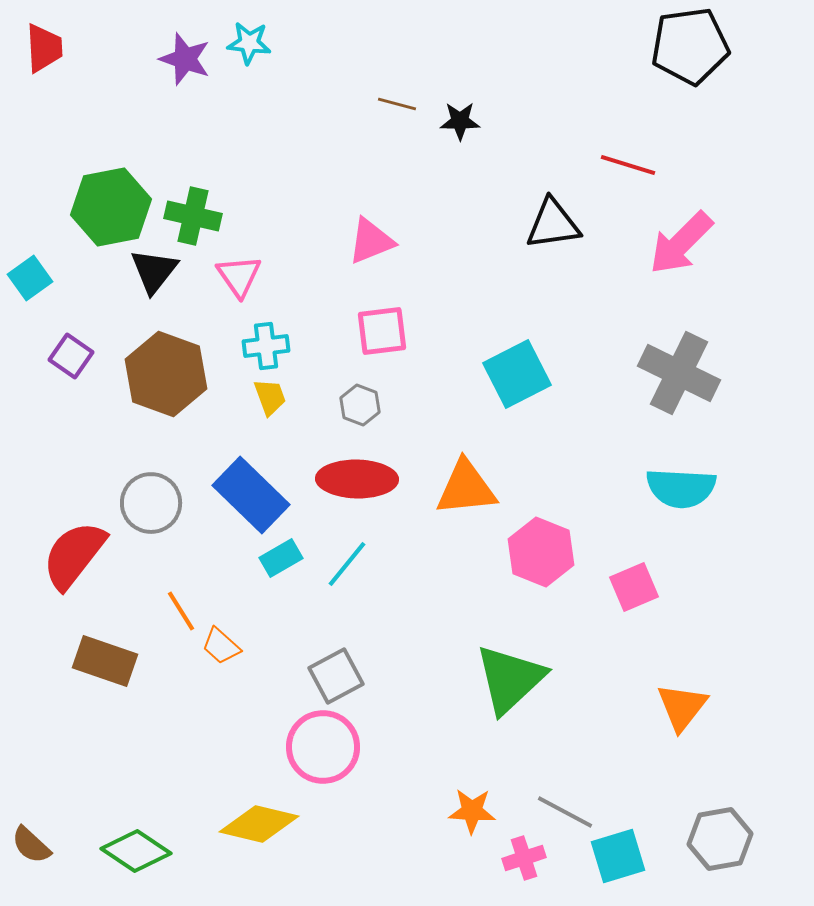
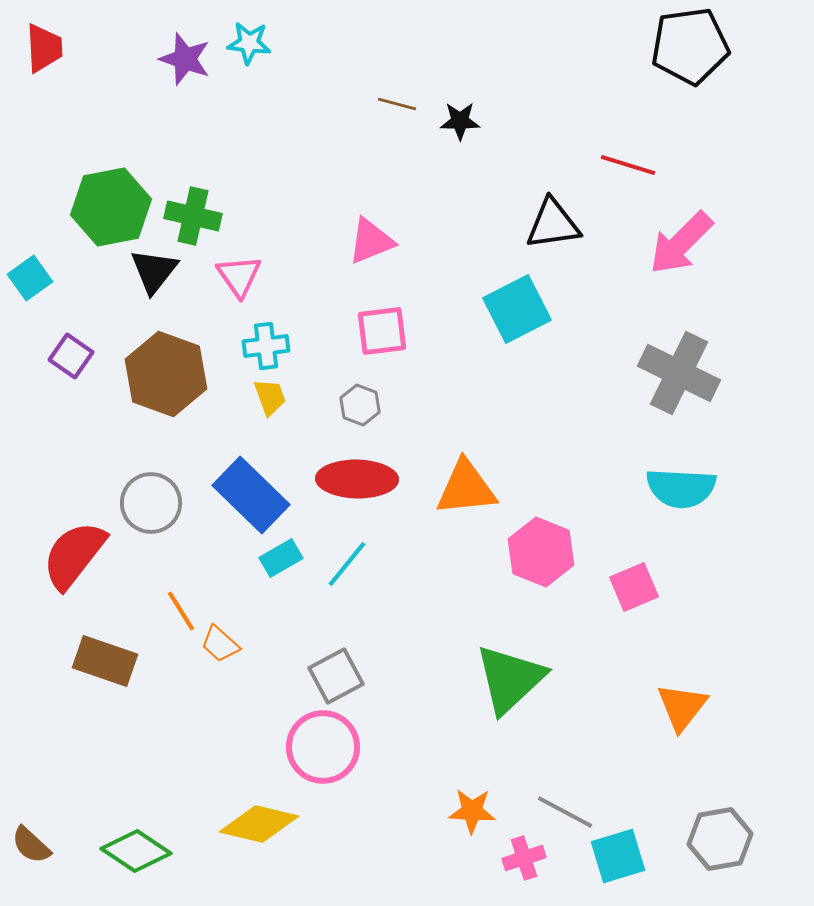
cyan square at (517, 374): moved 65 px up
orange trapezoid at (221, 646): moved 1 px left, 2 px up
